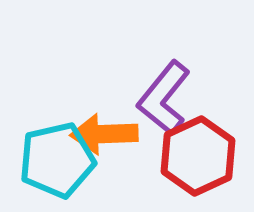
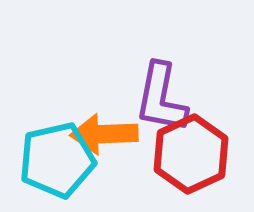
purple L-shape: moved 3 px left; rotated 28 degrees counterclockwise
red hexagon: moved 7 px left, 2 px up
